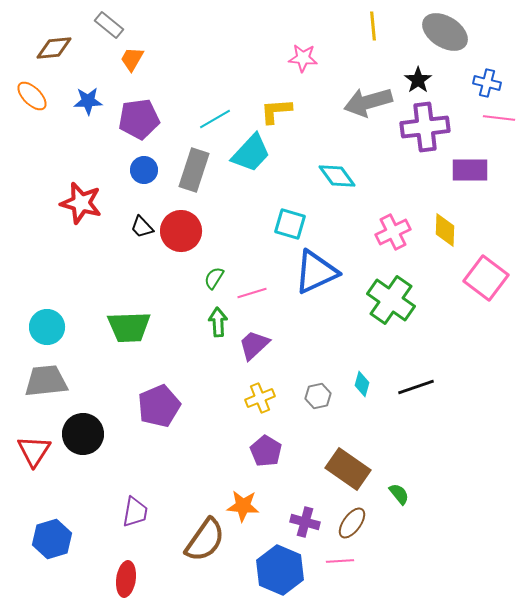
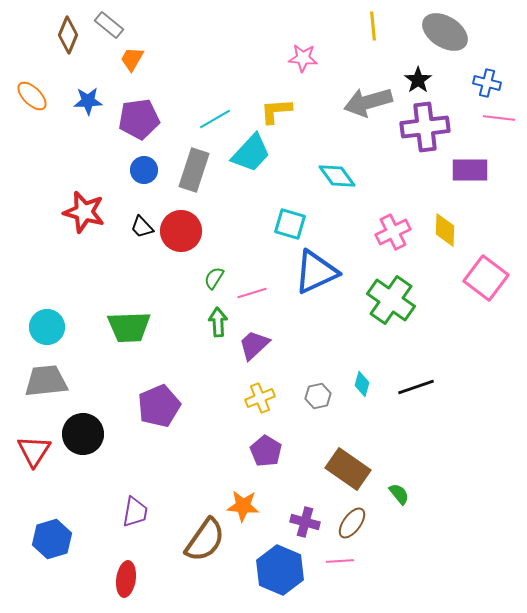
brown diamond at (54, 48): moved 14 px right, 13 px up; rotated 63 degrees counterclockwise
red star at (81, 203): moved 3 px right, 9 px down
